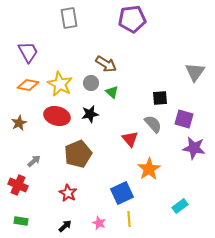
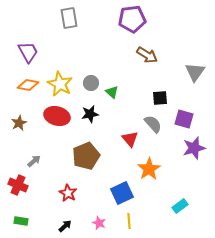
brown arrow: moved 41 px right, 9 px up
purple star: rotated 25 degrees counterclockwise
brown pentagon: moved 8 px right, 2 px down
yellow line: moved 2 px down
